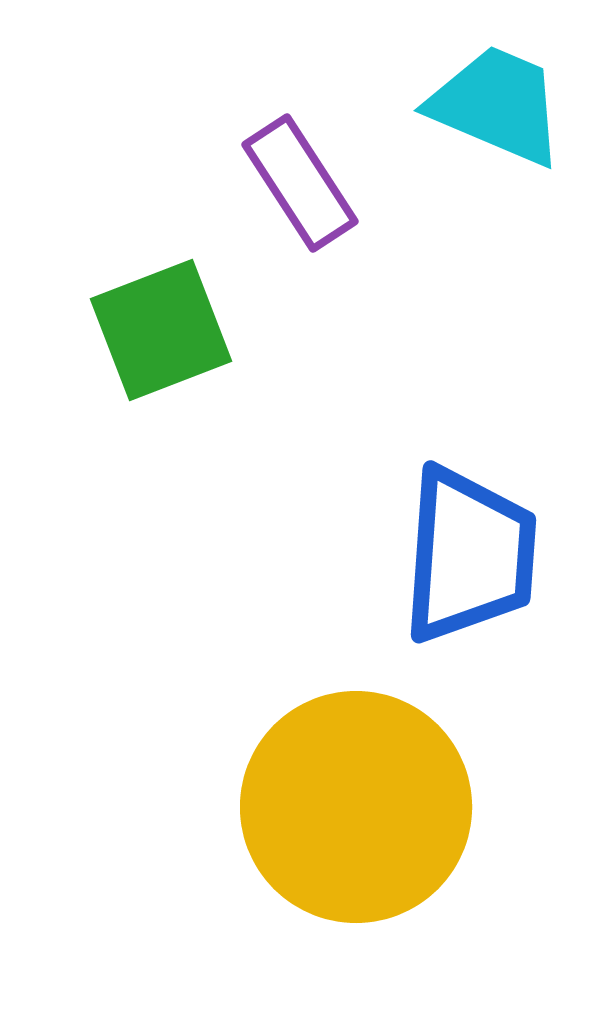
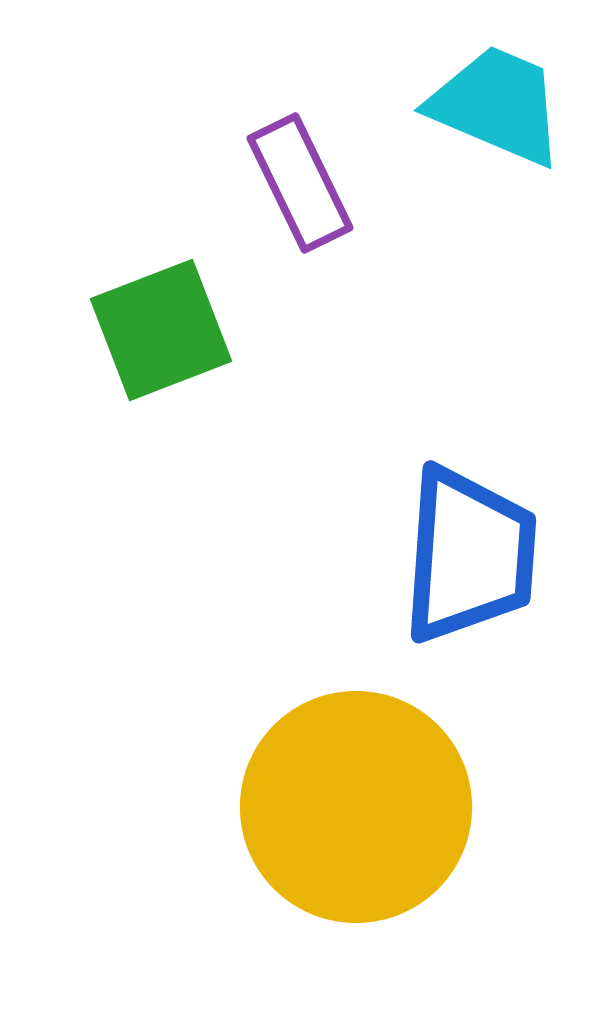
purple rectangle: rotated 7 degrees clockwise
